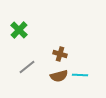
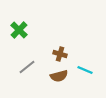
cyan line: moved 5 px right, 5 px up; rotated 21 degrees clockwise
